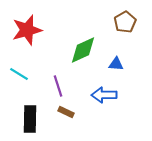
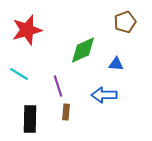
brown pentagon: rotated 10 degrees clockwise
brown rectangle: rotated 70 degrees clockwise
